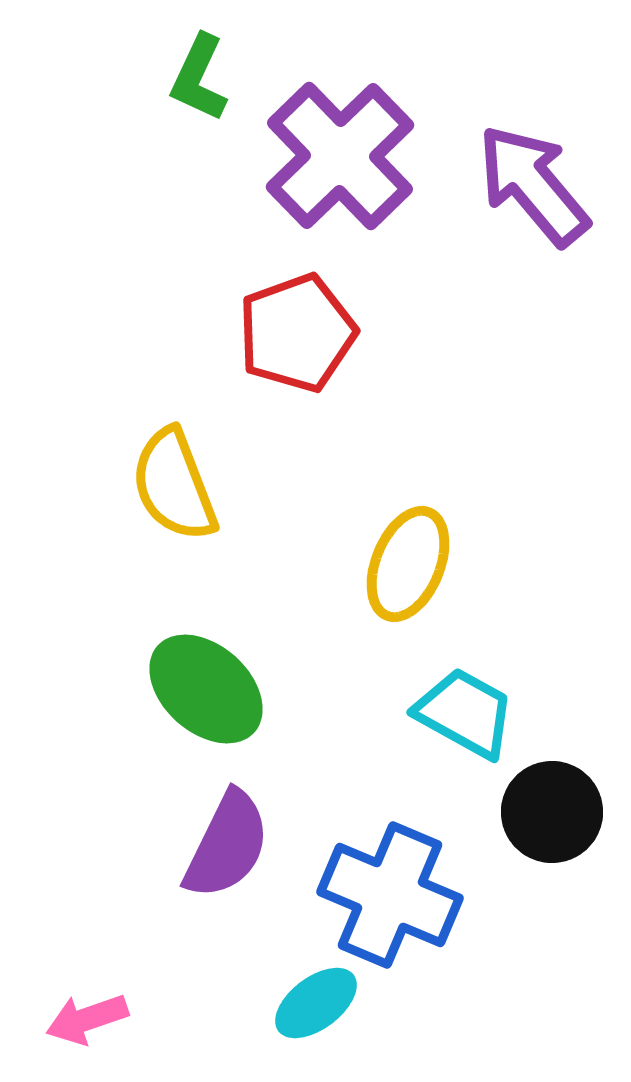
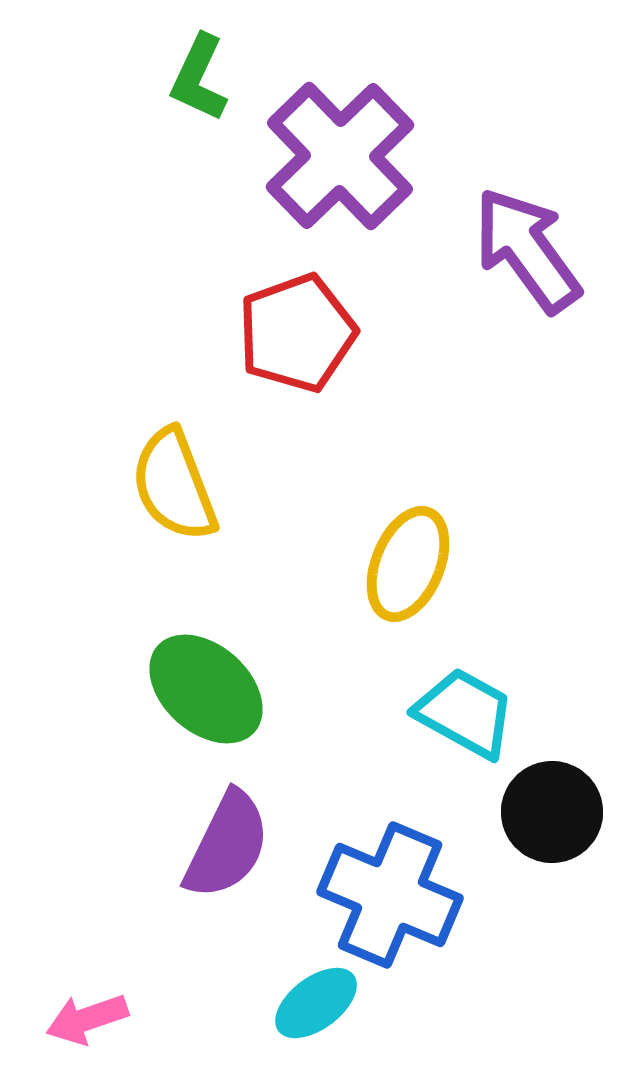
purple arrow: moved 6 px left, 65 px down; rotated 4 degrees clockwise
